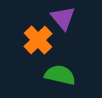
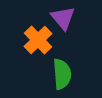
green semicircle: moved 2 px right, 1 px up; rotated 72 degrees clockwise
